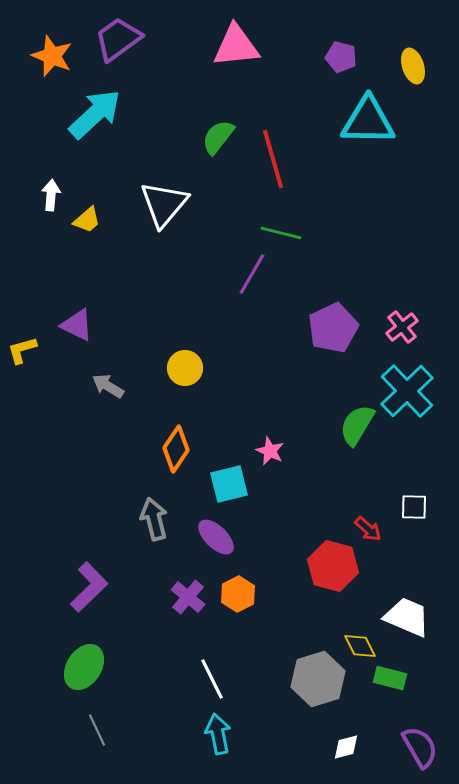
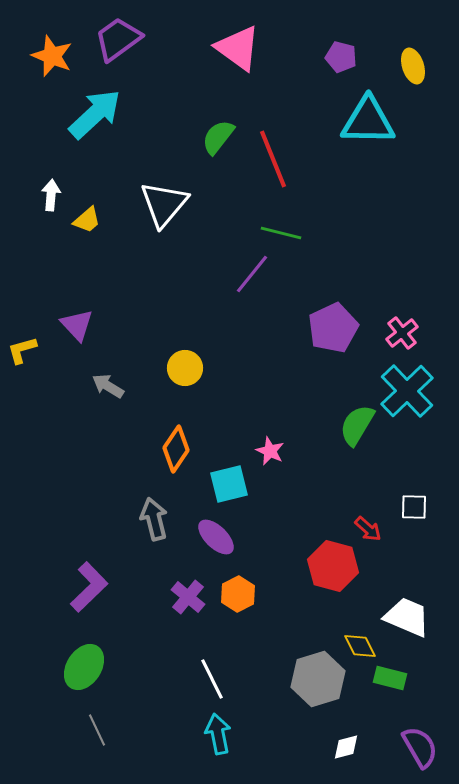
pink triangle at (236, 46): moved 2 px right, 2 px down; rotated 42 degrees clockwise
red line at (273, 159): rotated 6 degrees counterclockwise
purple line at (252, 274): rotated 9 degrees clockwise
purple triangle at (77, 325): rotated 21 degrees clockwise
pink cross at (402, 327): moved 6 px down
